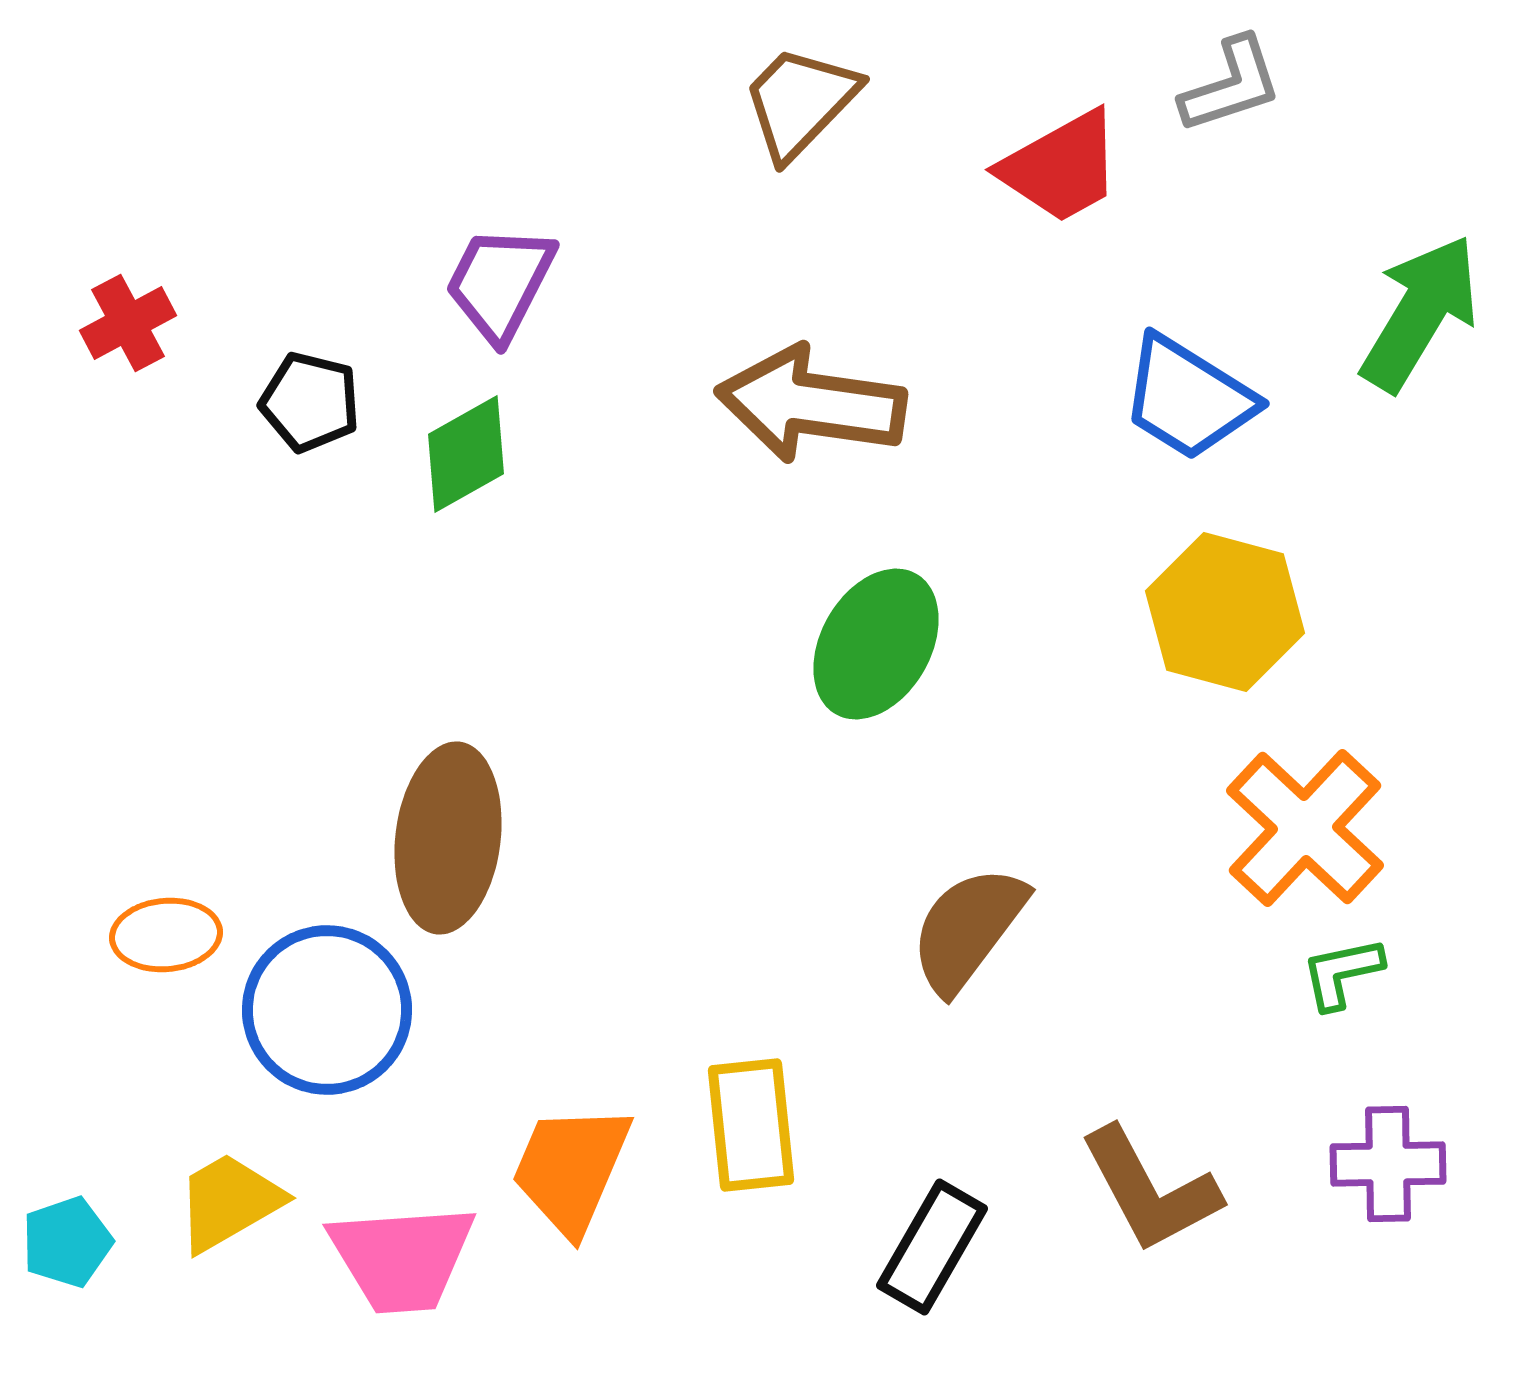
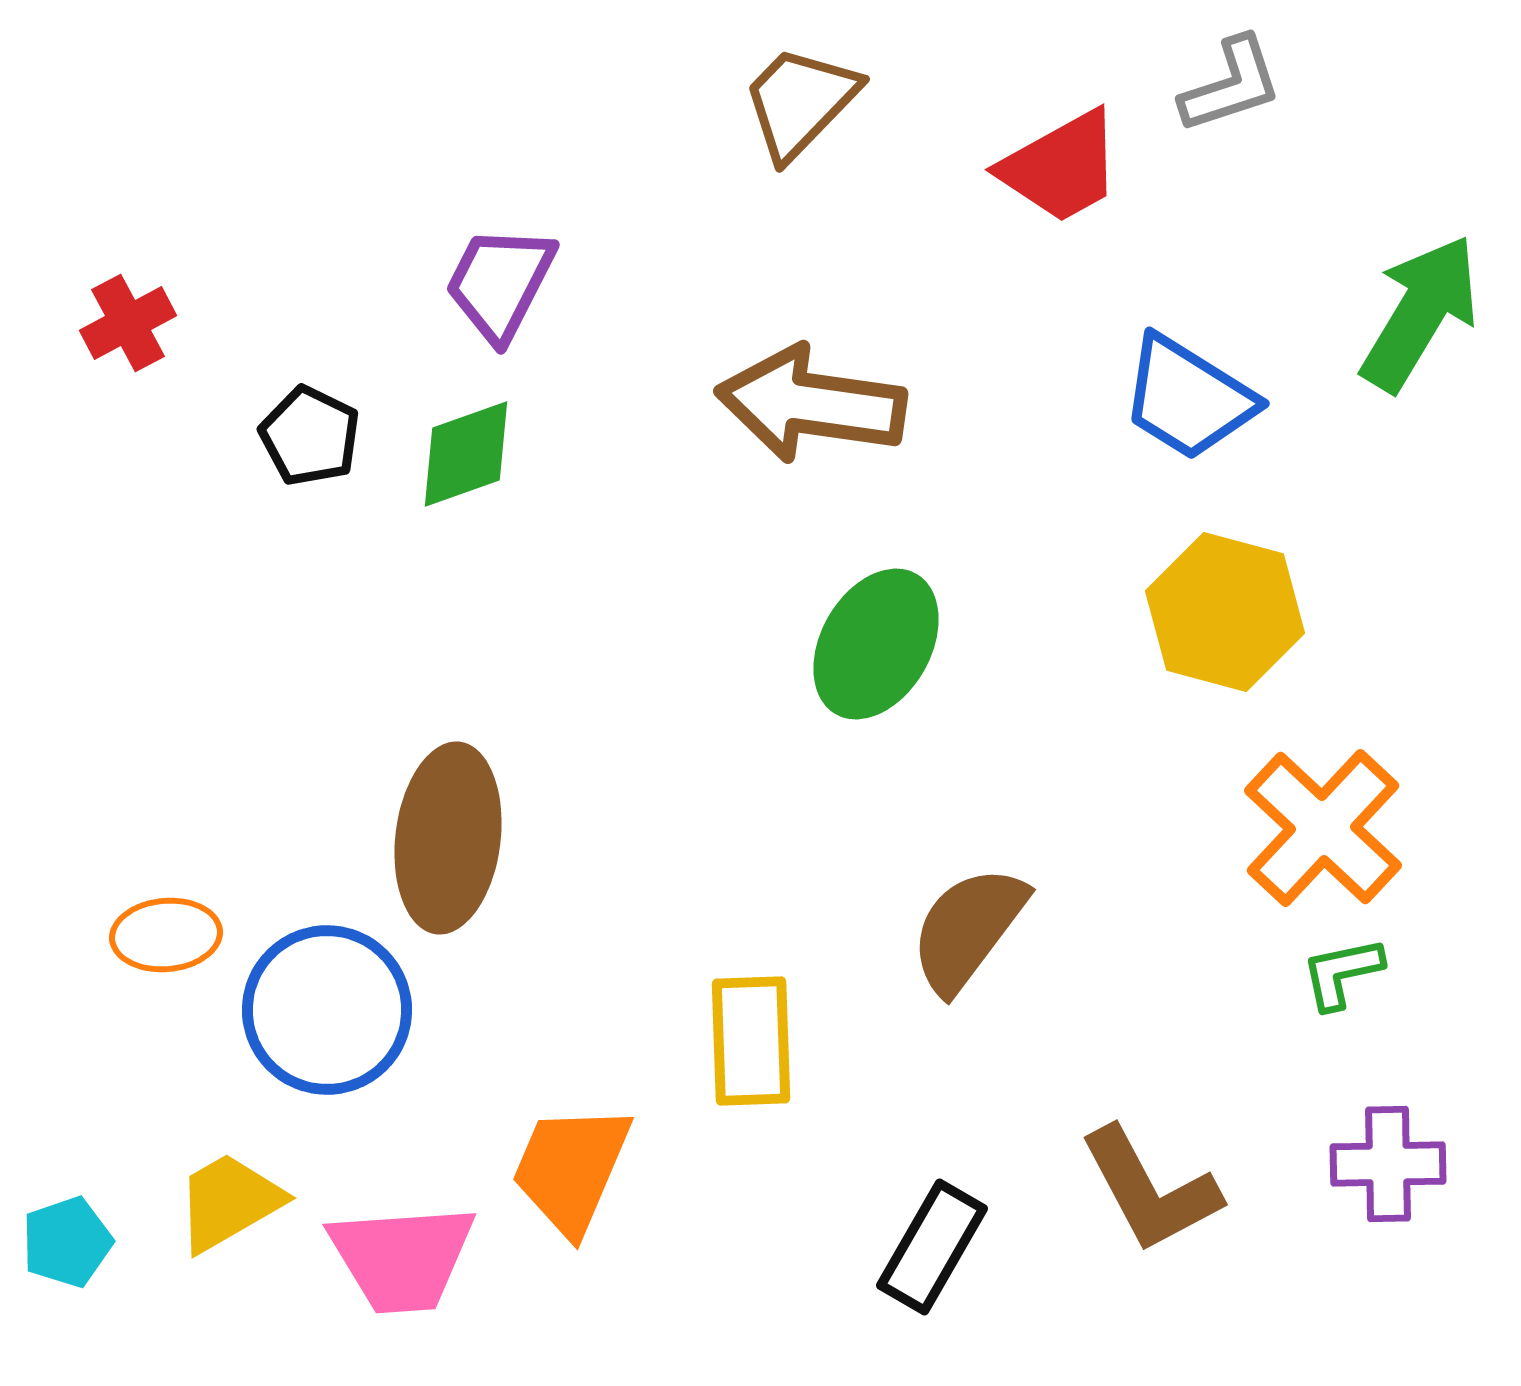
black pentagon: moved 34 px down; rotated 12 degrees clockwise
green diamond: rotated 10 degrees clockwise
orange cross: moved 18 px right
yellow rectangle: moved 84 px up; rotated 4 degrees clockwise
